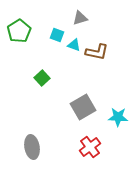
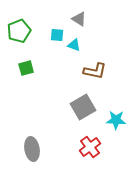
gray triangle: moved 1 px left, 1 px down; rotated 49 degrees clockwise
green pentagon: rotated 10 degrees clockwise
cyan square: rotated 16 degrees counterclockwise
brown L-shape: moved 2 px left, 19 px down
green square: moved 16 px left, 10 px up; rotated 28 degrees clockwise
cyan star: moved 2 px left, 3 px down
gray ellipse: moved 2 px down
